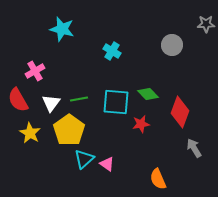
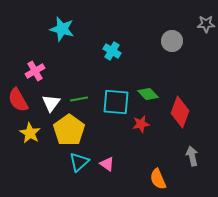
gray circle: moved 4 px up
gray arrow: moved 2 px left, 8 px down; rotated 18 degrees clockwise
cyan triangle: moved 5 px left, 3 px down
